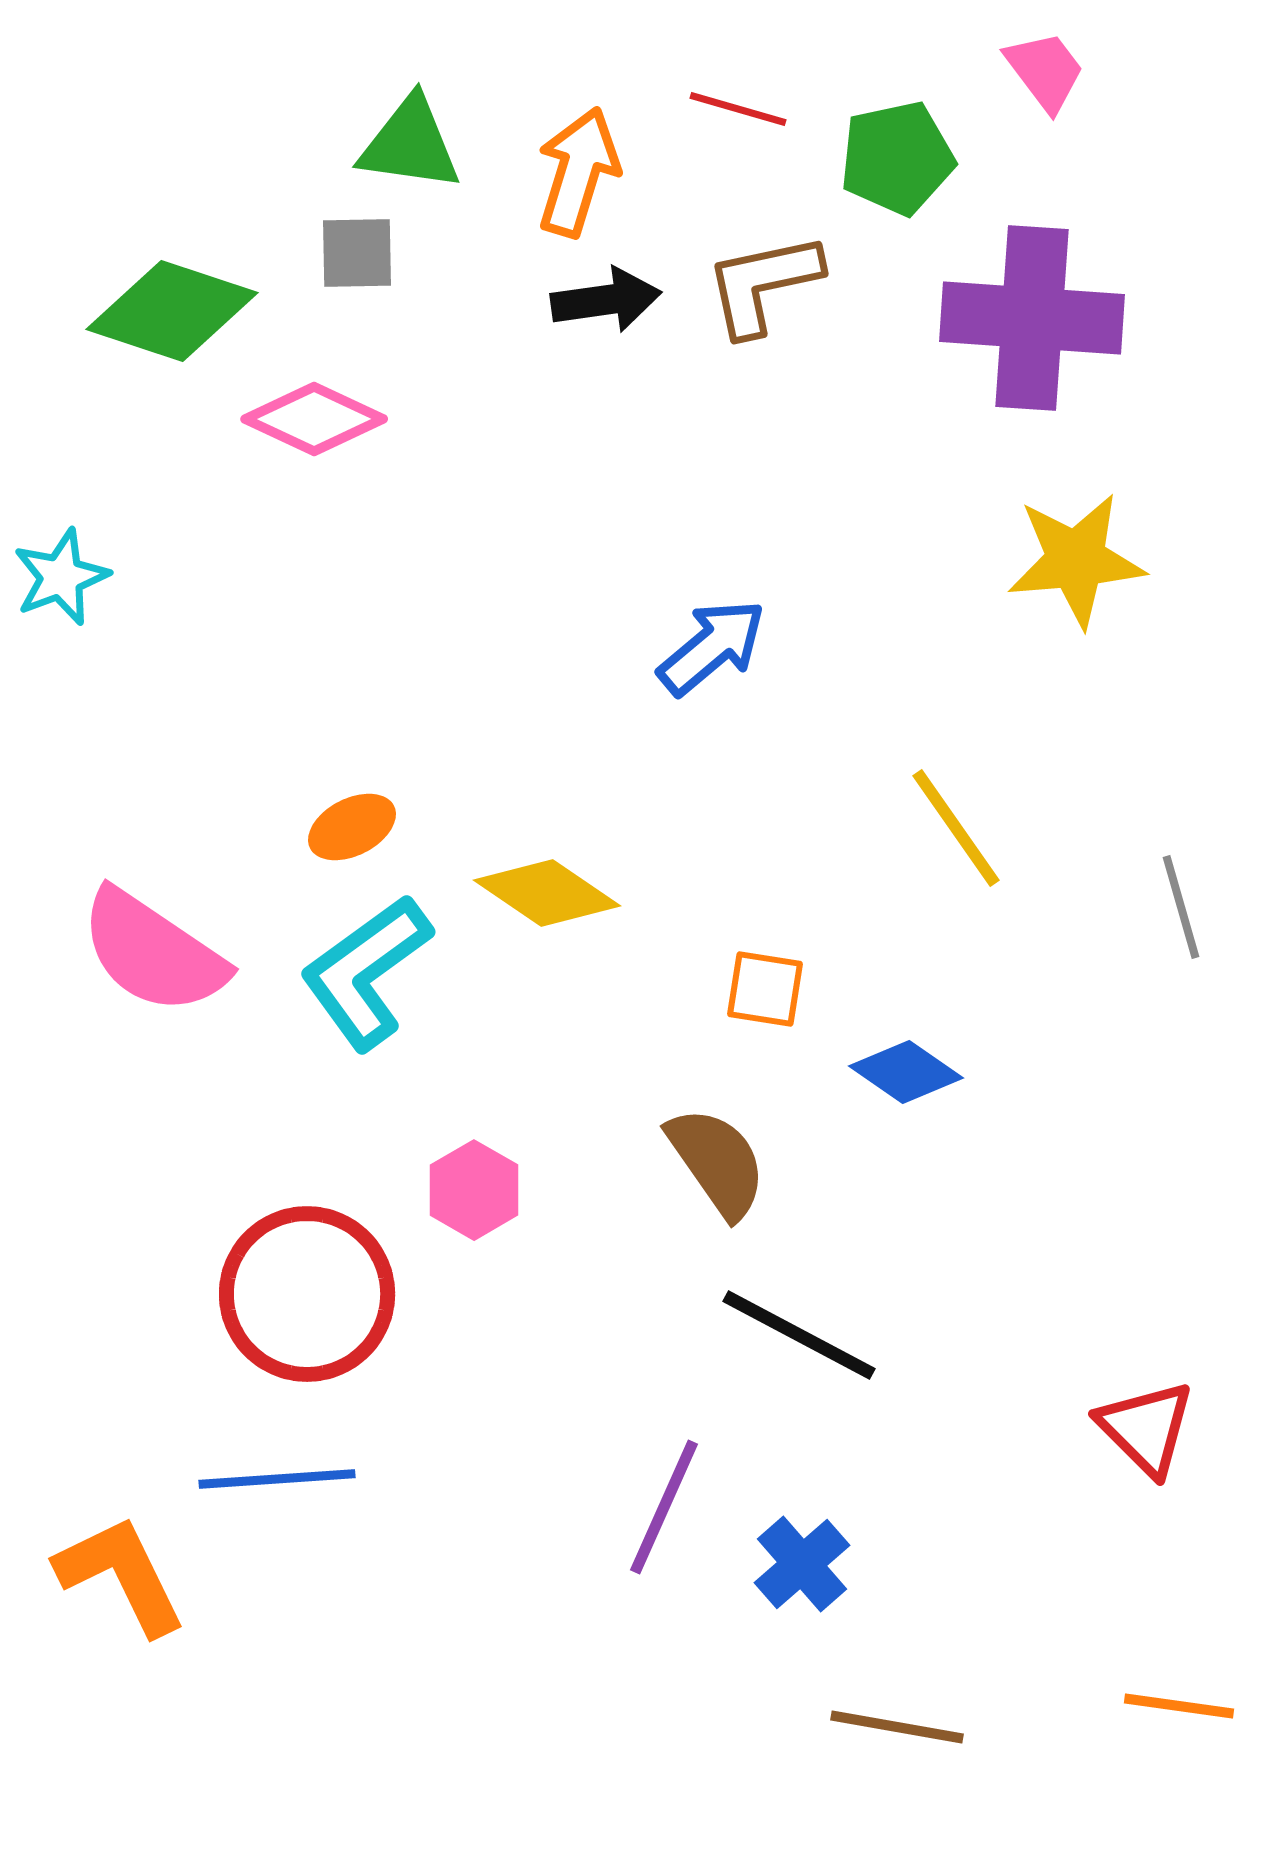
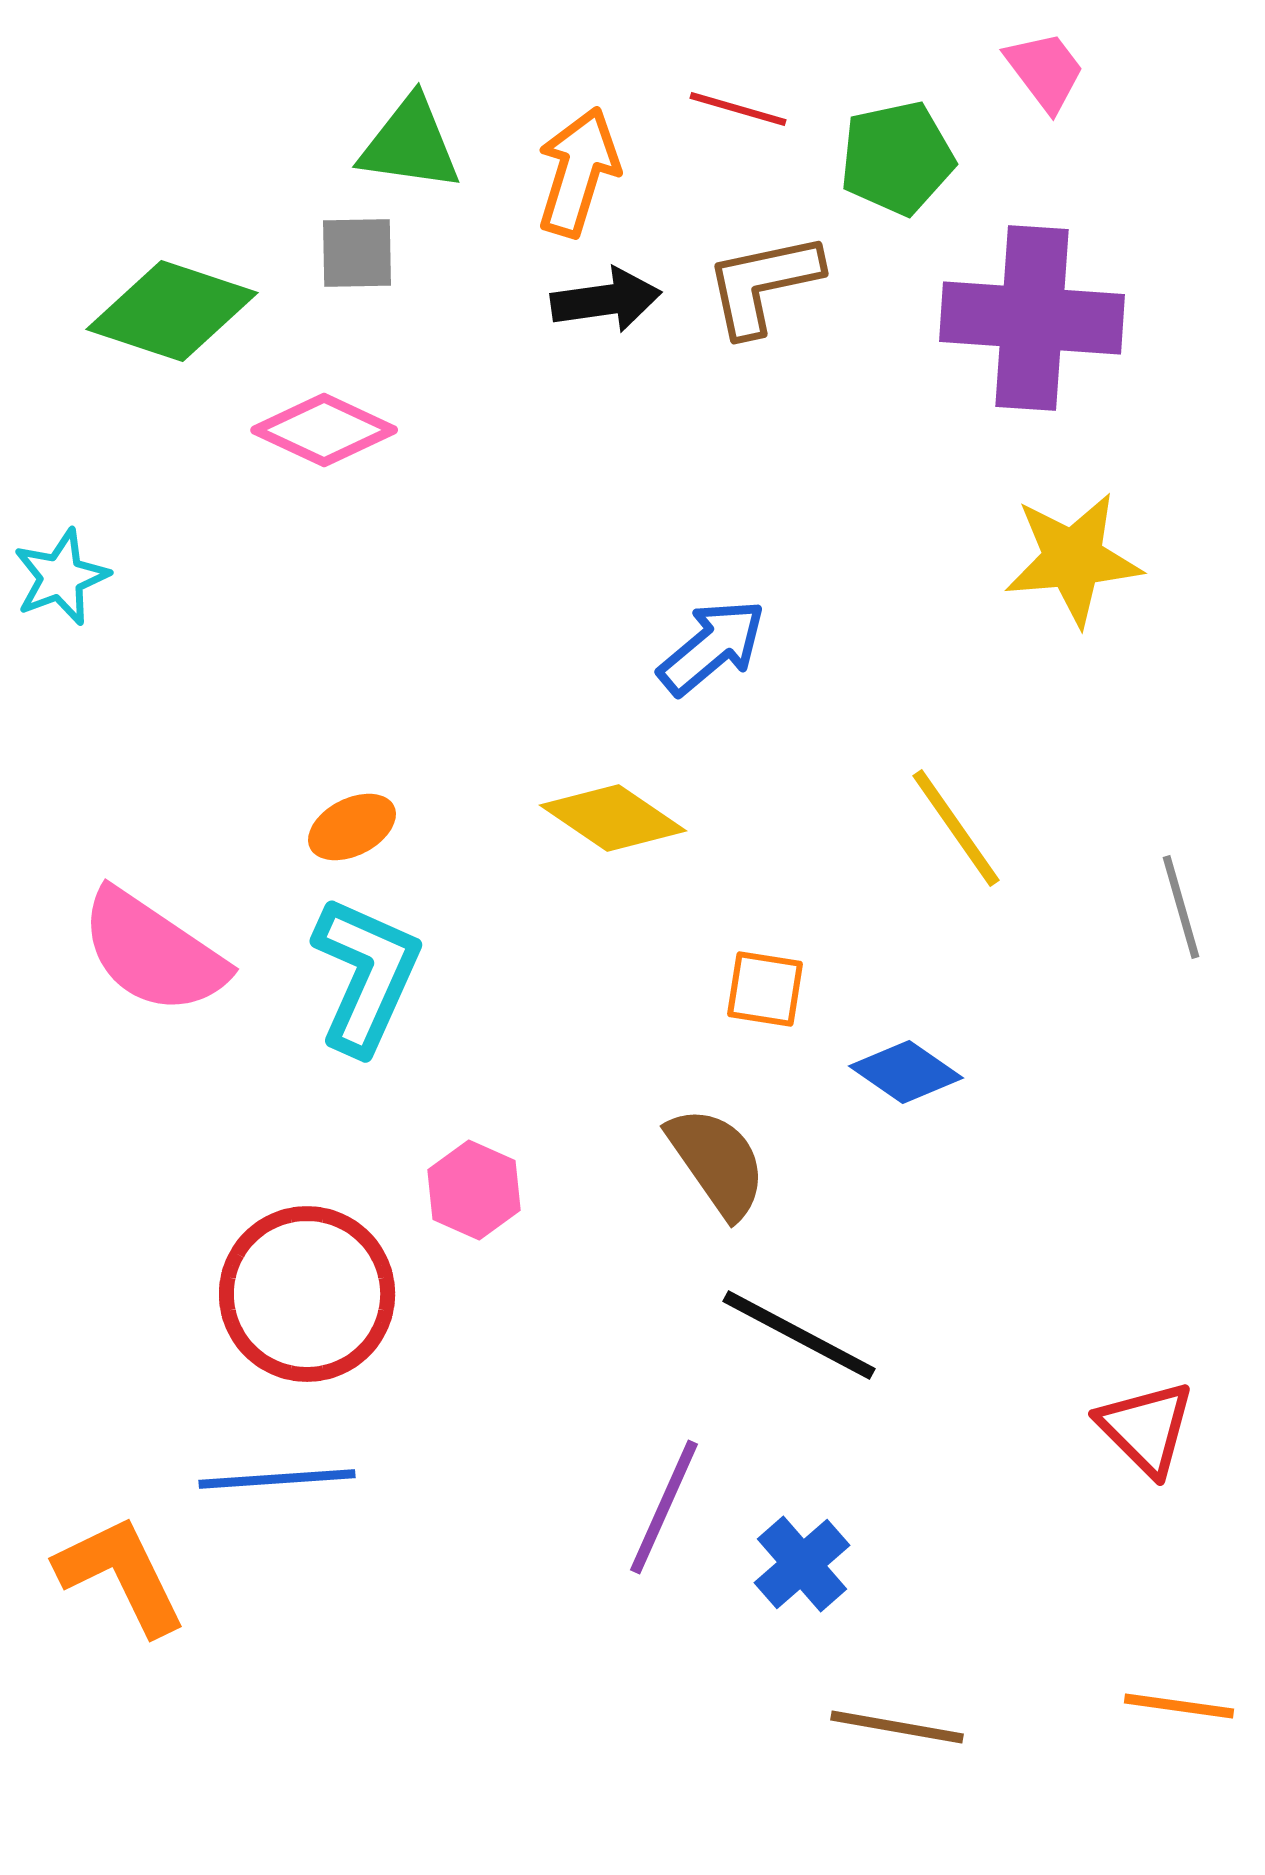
pink diamond: moved 10 px right, 11 px down
yellow star: moved 3 px left, 1 px up
yellow diamond: moved 66 px right, 75 px up
cyan L-shape: moved 3 px down; rotated 150 degrees clockwise
pink hexagon: rotated 6 degrees counterclockwise
